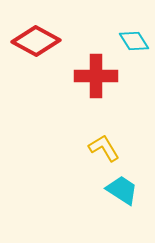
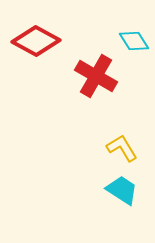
red cross: rotated 30 degrees clockwise
yellow L-shape: moved 18 px right
